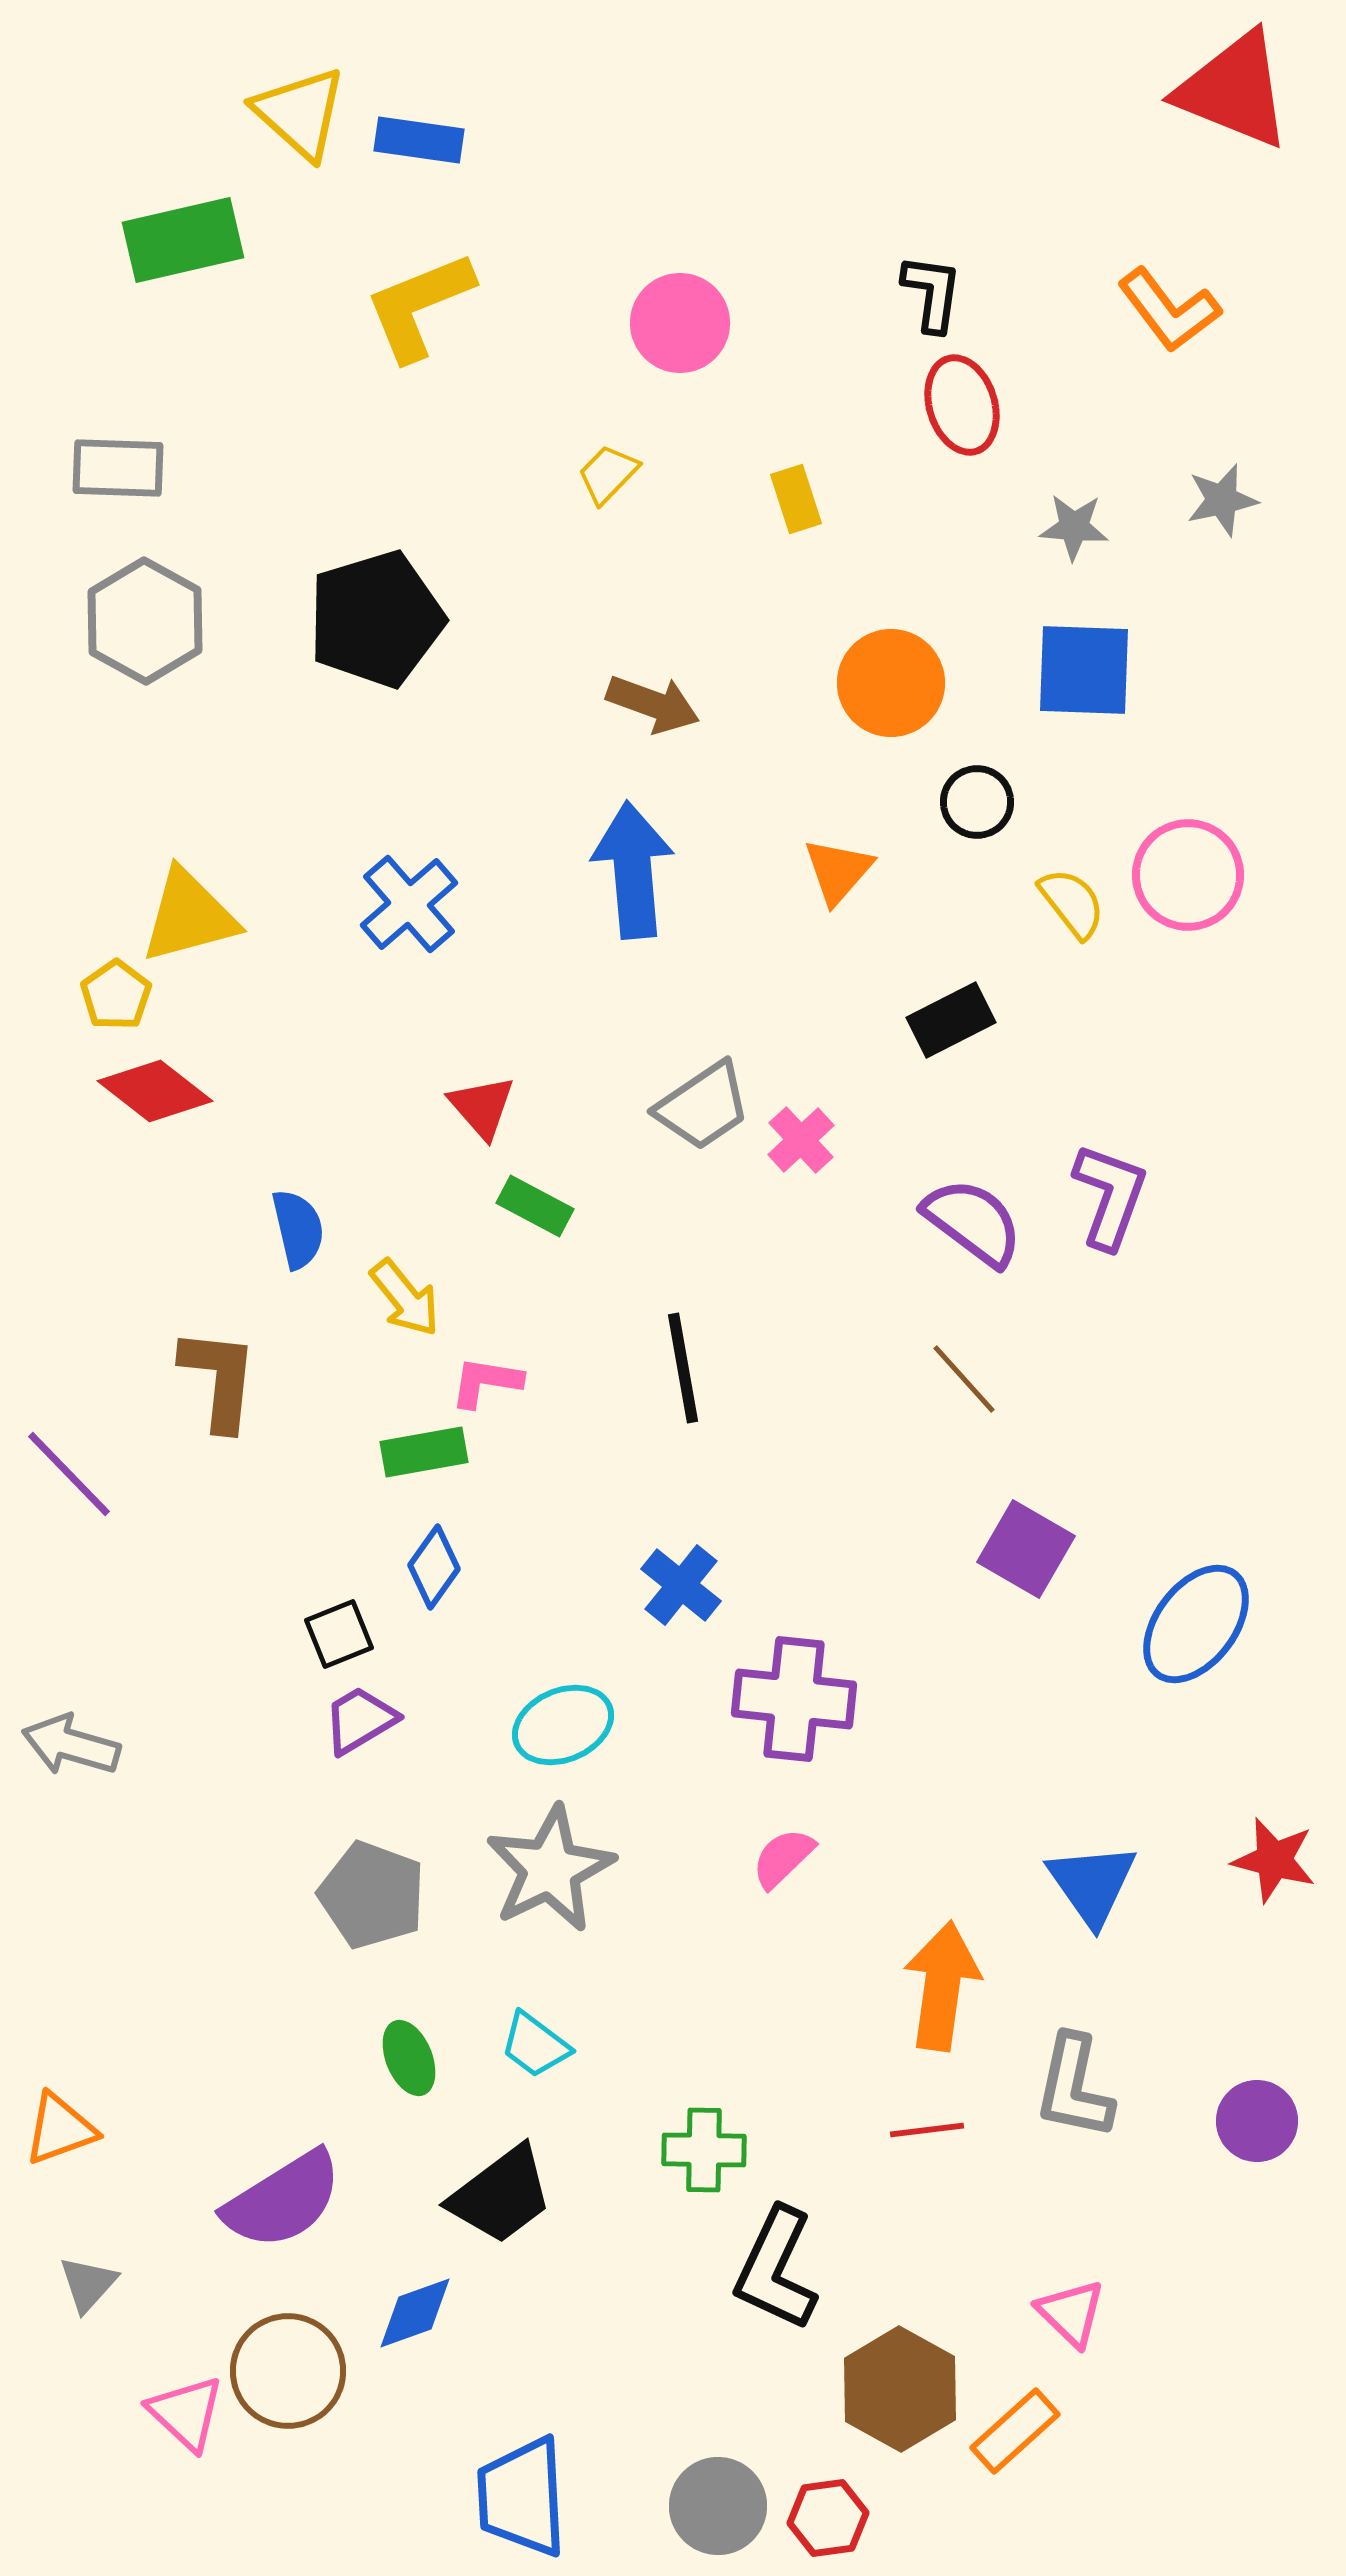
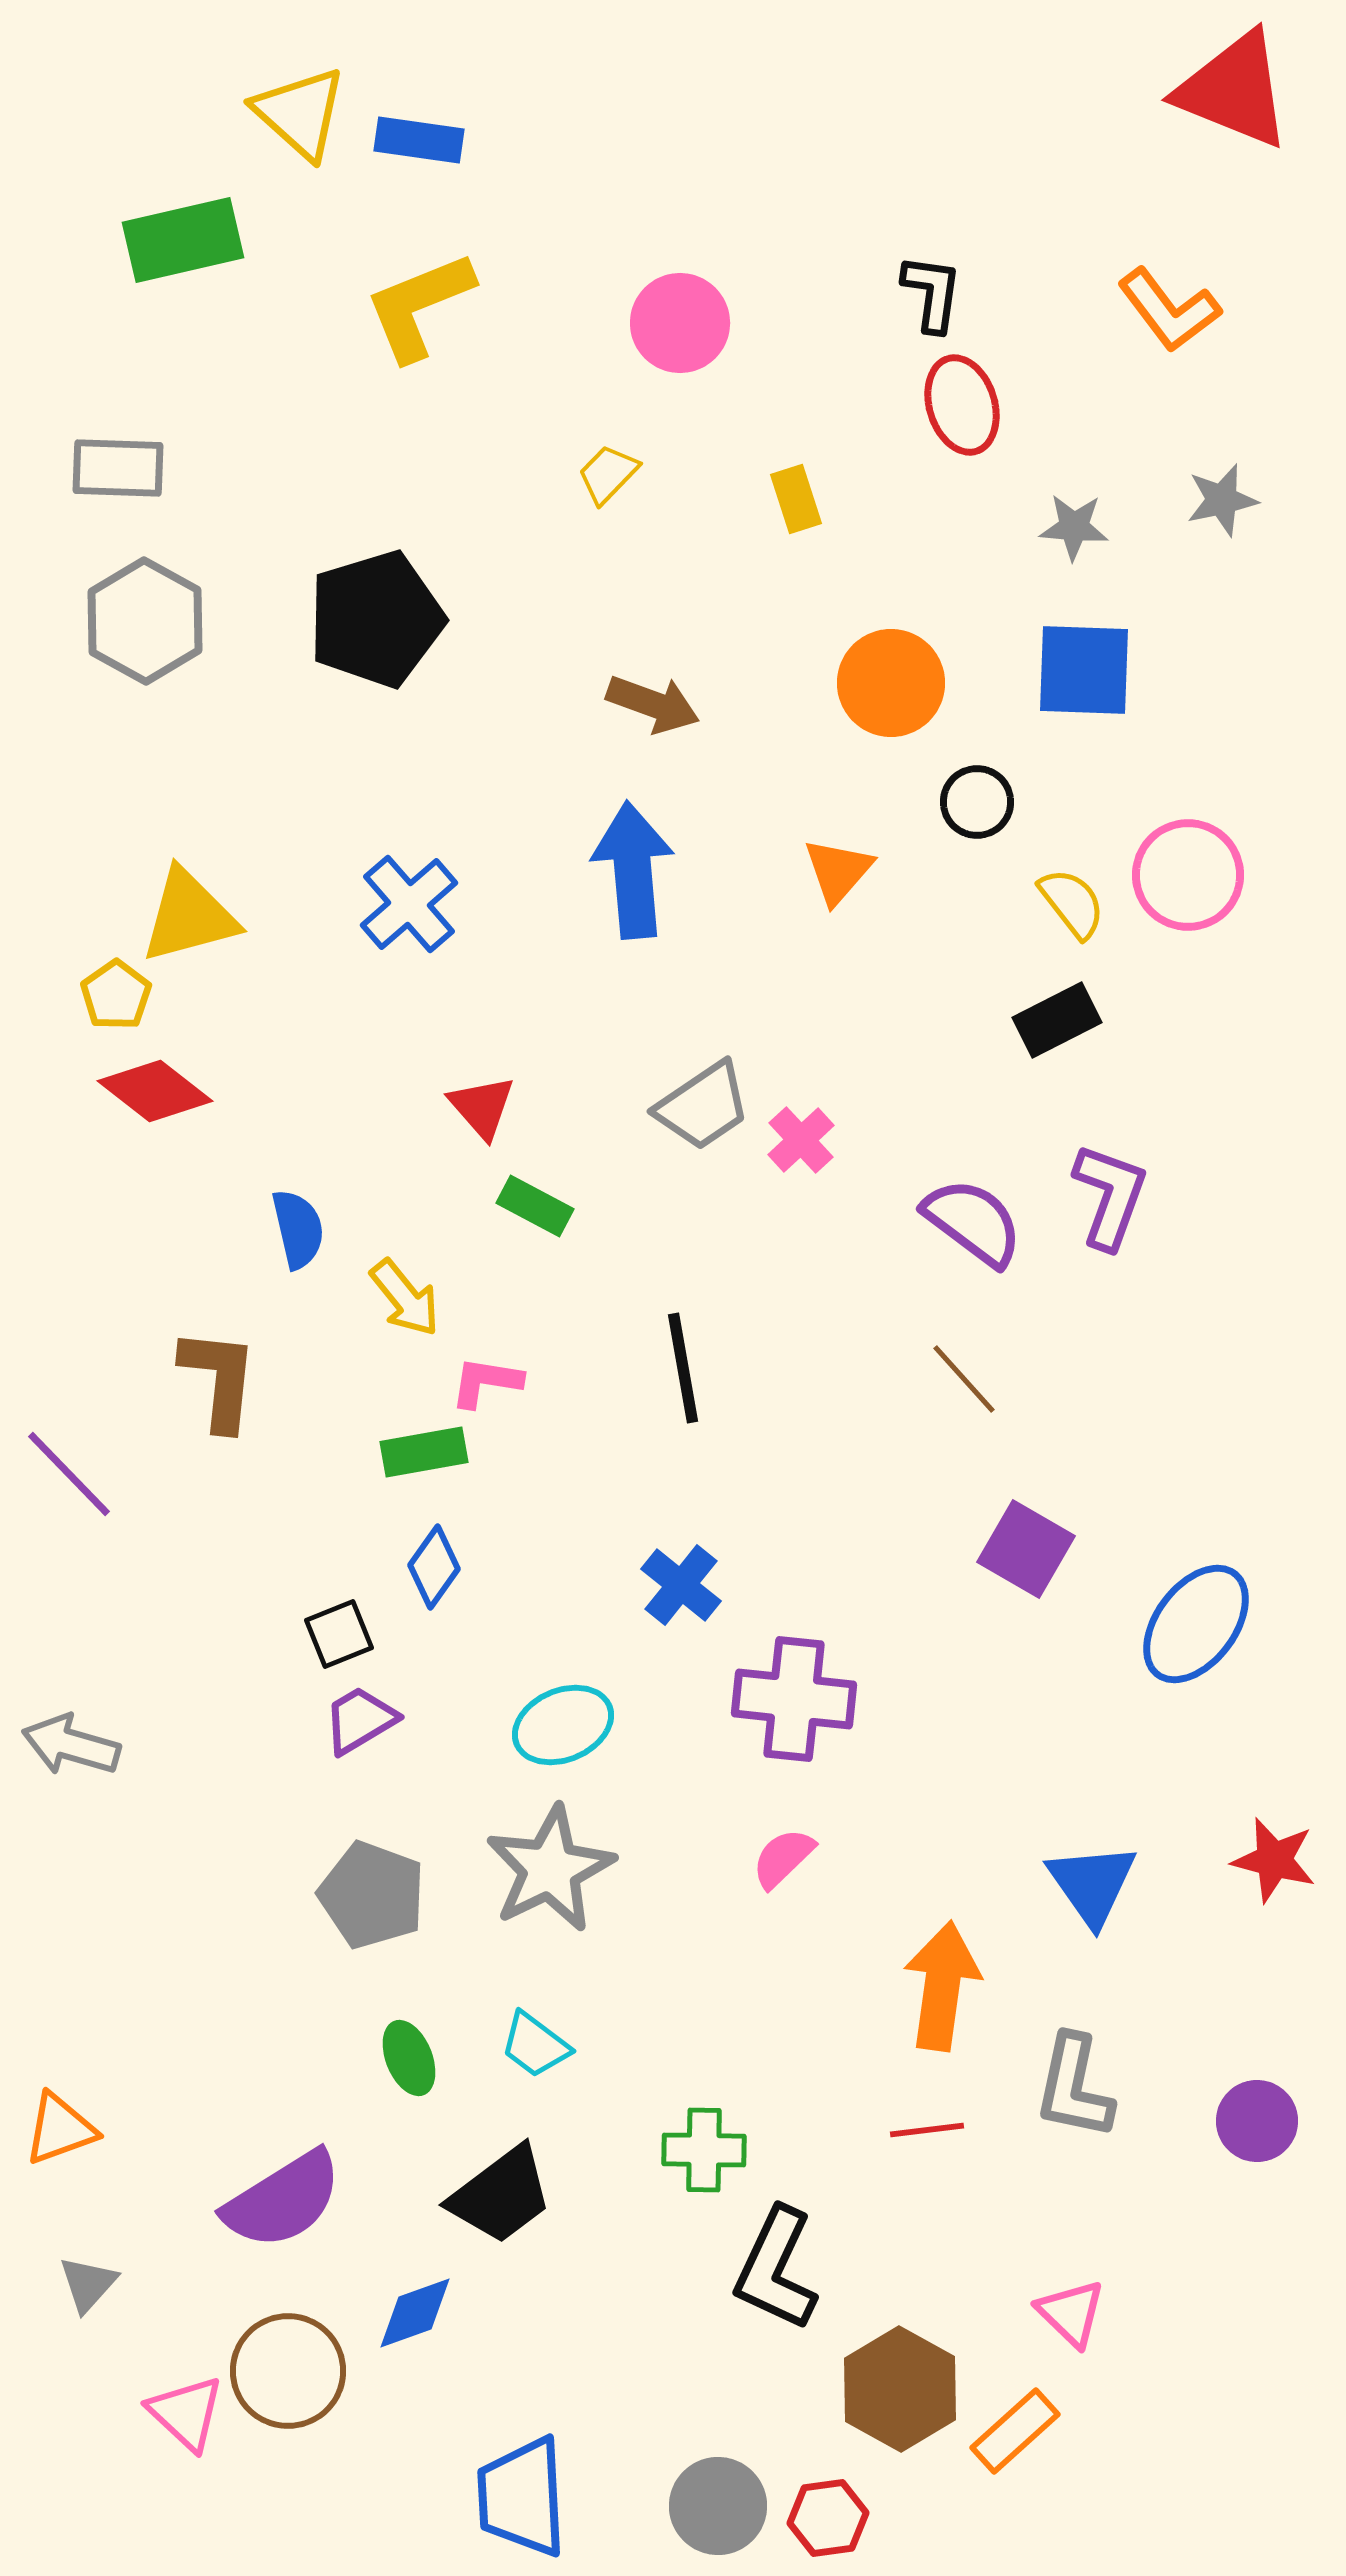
black rectangle at (951, 1020): moved 106 px right
